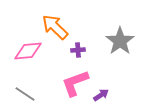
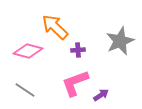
gray star: rotated 12 degrees clockwise
pink diamond: rotated 20 degrees clockwise
gray line: moved 4 px up
